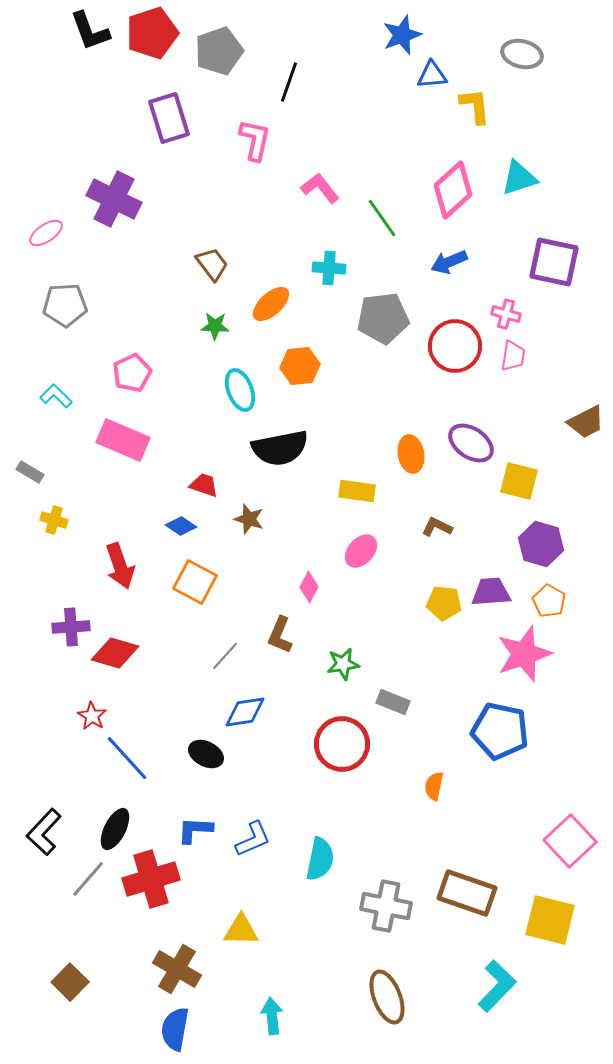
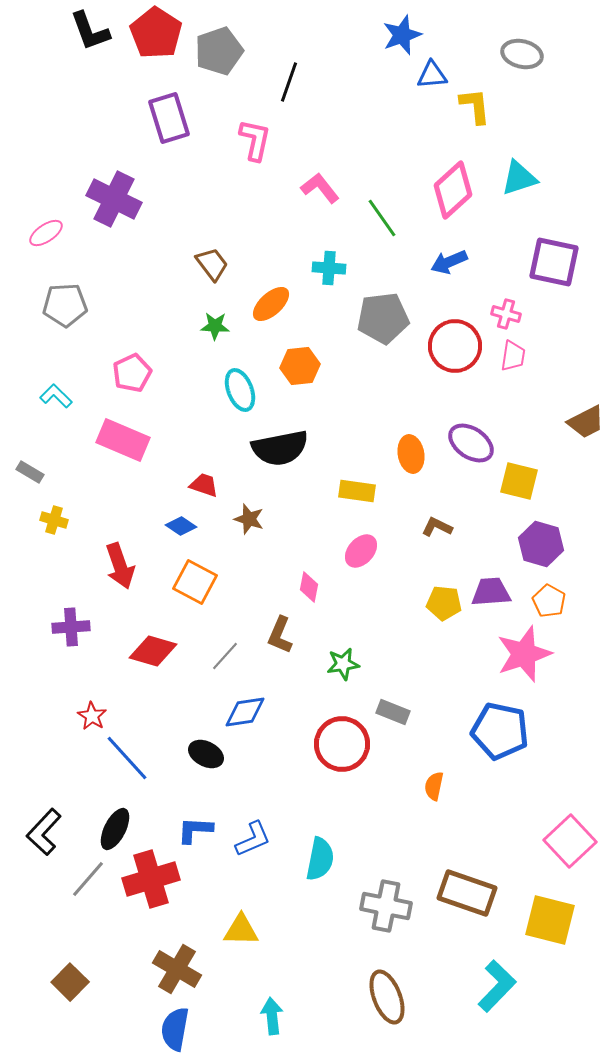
red pentagon at (152, 33): moved 4 px right; rotated 21 degrees counterclockwise
pink diamond at (309, 587): rotated 16 degrees counterclockwise
red diamond at (115, 653): moved 38 px right, 2 px up
gray rectangle at (393, 702): moved 10 px down
